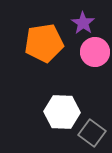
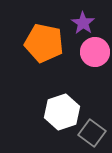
orange pentagon: rotated 21 degrees clockwise
white hexagon: rotated 20 degrees counterclockwise
